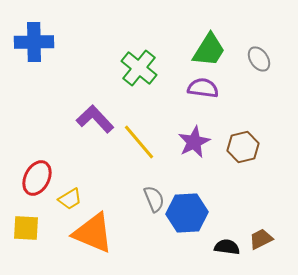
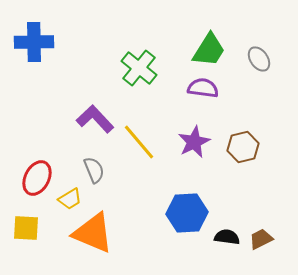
gray semicircle: moved 60 px left, 29 px up
black semicircle: moved 10 px up
